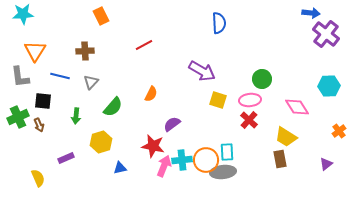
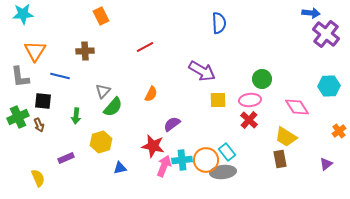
red line: moved 1 px right, 2 px down
gray triangle: moved 12 px right, 9 px down
yellow square: rotated 18 degrees counterclockwise
cyan rectangle: rotated 36 degrees counterclockwise
